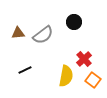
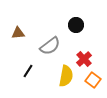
black circle: moved 2 px right, 3 px down
gray semicircle: moved 7 px right, 11 px down
black line: moved 3 px right, 1 px down; rotated 32 degrees counterclockwise
